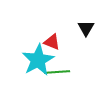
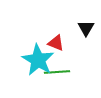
red triangle: moved 4 px right, 1 px down
cyan star: rotated 12 degrees counterclockwise
